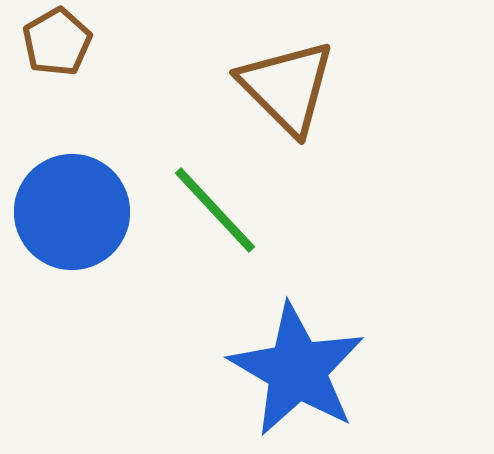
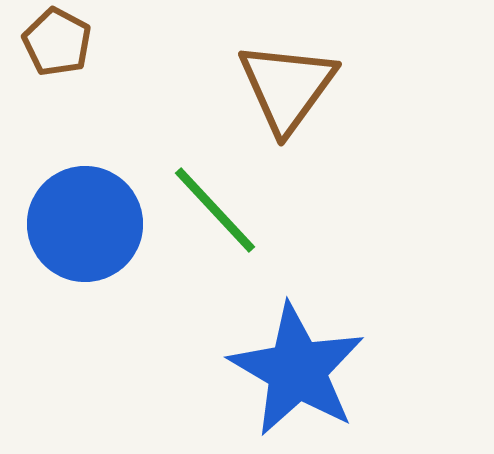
brown pentagon: rotated 14 degrees counterclockwise
brown triangle: rotated 21 degrees clockwise
blue circle: moved 13 px right, 12 px down
